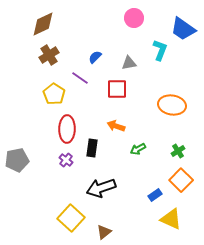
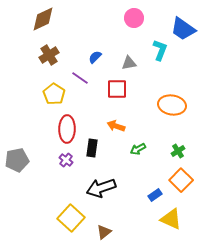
brown diamond: moved 5 px up
